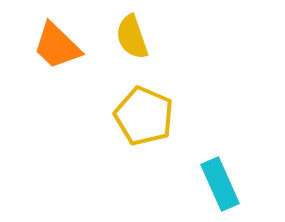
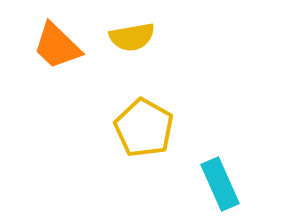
yellow semicircle: rotated 81 degrees counterclockwise
yellow pentagon: moved 12 px down; rotated 6 degrees clockwise
